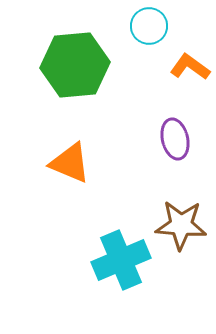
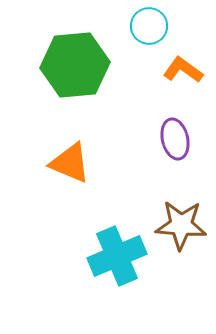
orange L-shape: moved 7 px left, 3 px down
cyan cross: moved 4 px left, 4 px up
